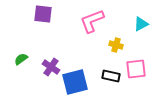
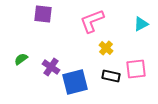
yellow cross: moved 10 px left, 3 px down; rotated 24 degrees clockwise
